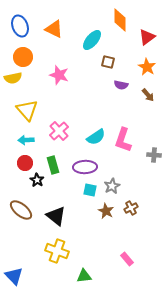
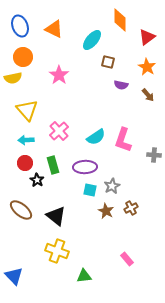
pink star: rotated 18 degrees clockwise
